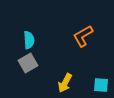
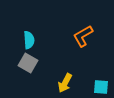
gray square: rotated 30 degrees counterclockwise
cyan square: moved 2 px down
